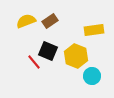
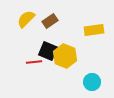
yellow semicircle: moved 2 px up; rotated 24 degrees counterclockwise
yellow hexagon: moved 11 px left
red line: rotated 56 degrees counterclockwise
cyan circle: moved 6 px down
